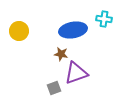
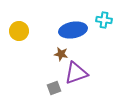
cyan cross: moved 1 px down
